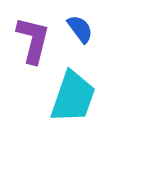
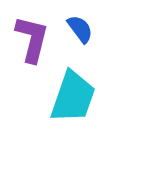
purple L-shape: moved 1 px left, 1 px up
